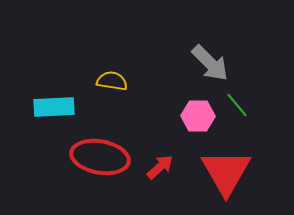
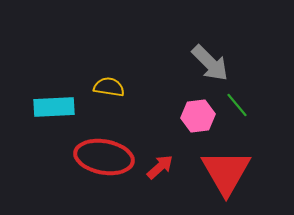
yellow semicircle: moved 3 px left, 6 px down
pink hexagon: rotated 8 degrees counterclockwise
red ellipse: moved 4 px right
